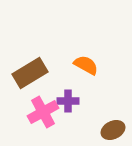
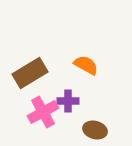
brown ellipse: moved 18 px left; rotated 40 degrees clockwise
